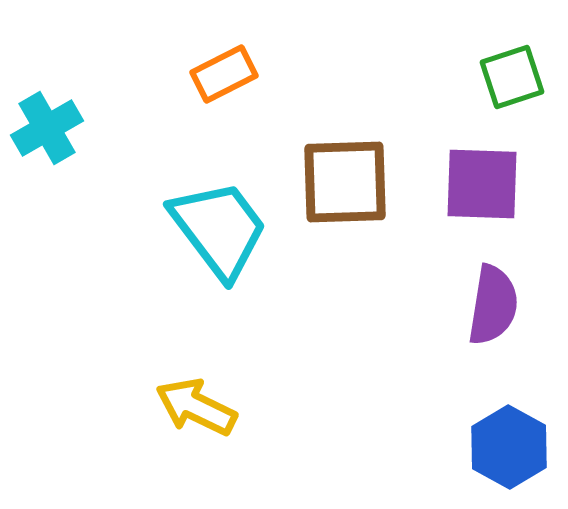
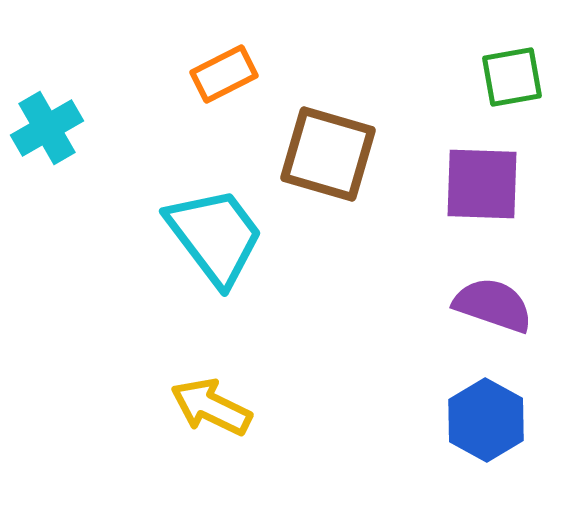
green square: rotated 8 degrees clockwise
brown square: moved 17 px left, 28 px up; rotated 18 degrees clockwise
cyan trapezoid: moved 4 px left, 7 px down
purple semicircle: rotated 80 degrees counterclockwise
yellow arrow: moved 15 px right
blue hexagon: moved 23 px left, 27 px up
